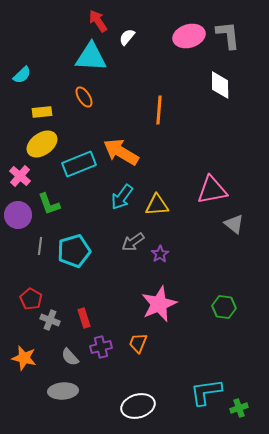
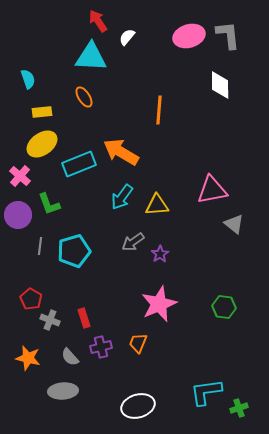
cyan semicircle: moved 6 px right, 4 px down; rotated 66 degrees counterclockwise
orange star: moved 4 px right
